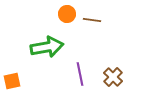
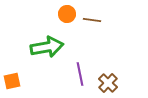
brown cross: moved 5 px left, 6 px down
